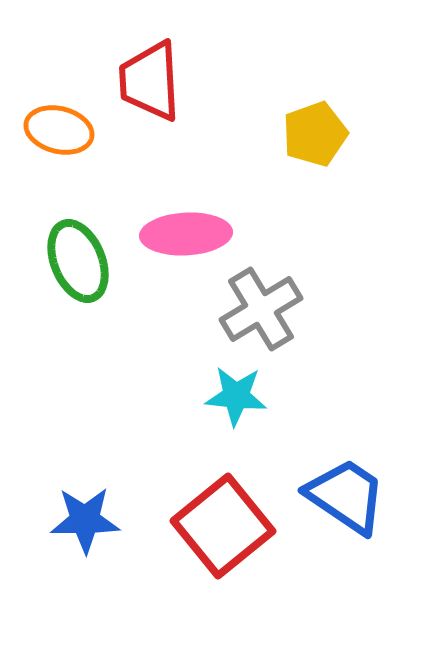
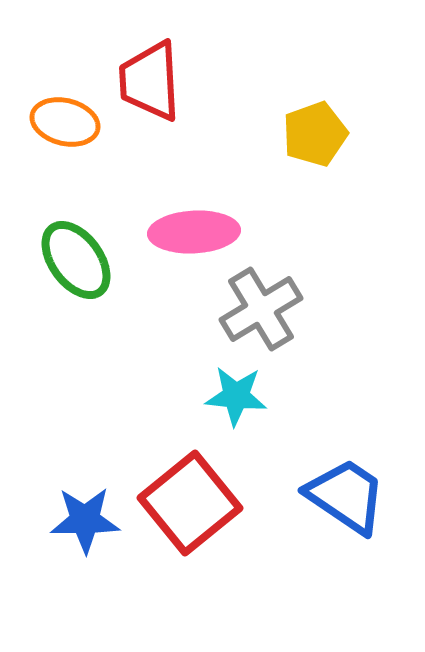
orange ellipse: moved 6 px right, 8 px up
pink ellipse: moved 8 px right, 2 px up
green ellipse: moved 2 px left, 1 px up; rotated 14 degrees counterclockwise
red square: moved 33 px left, 23 px up
